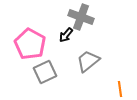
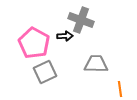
gray cross: moved 3 px down
black arrow: moved 1 px left, 1 px down; rotated 133 degrees counterclockwise
pink pentagon: moved 4 px right, 1 px up
gray trapezoid: moved 8 px right, 3 px down; rotated 40 degrees clockwise
